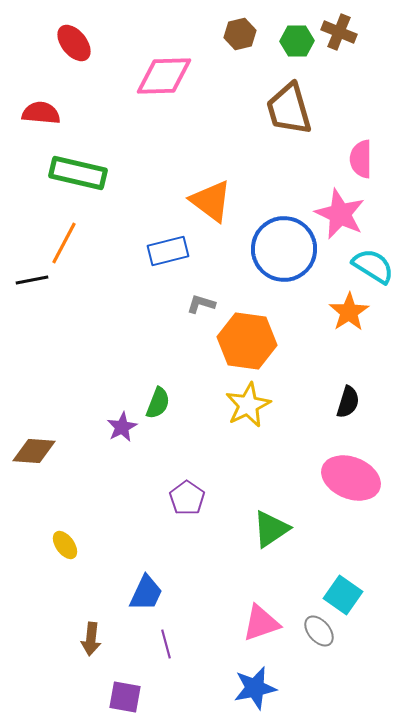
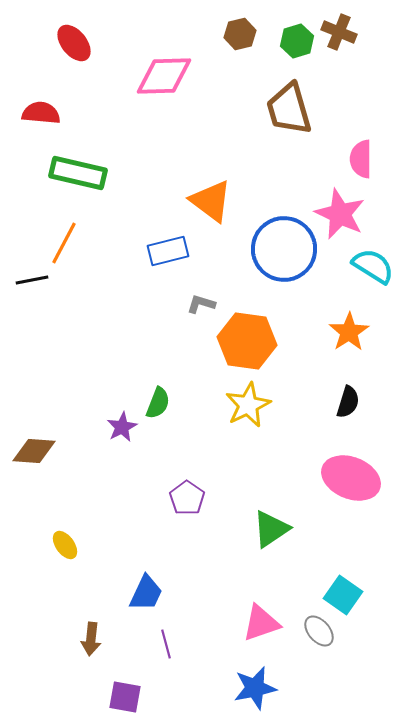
green hexagon: rotated 16 degrees counterclockwise
orange star: moved 20 px down
